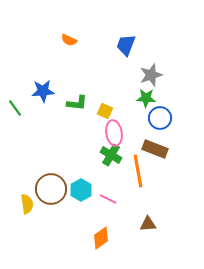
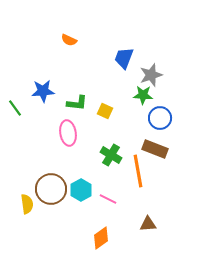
blue trapezoid: moved 2 px left, 13 px down
green star: moved 3 px left, 3 px up
pink ellipse: moved 46 px left
